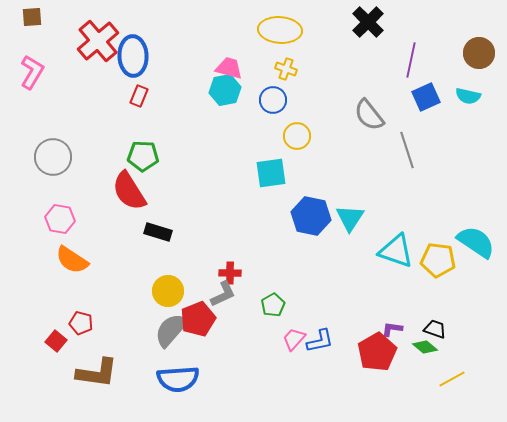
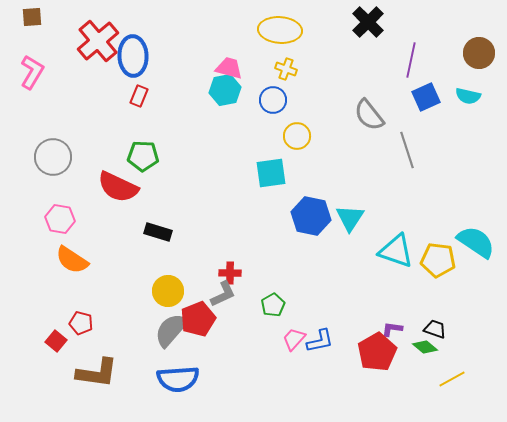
red semicircle at (129, 191): moved 11 px left, 4 px up; rotated 33 degrees counterclockwise
